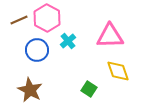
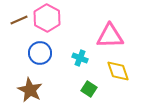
cyan cross: moved 12 px right, 17 px down; rotated 28 degrees counterclockwise
blue circle: moved 3 px right, 3 px down
